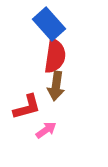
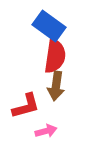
blue rectangle: moved 2 px down; rotated 12 degrees counterclockwise
red L-shape: moved 1 px left, 1 px up
pink arrow: moved 1 px down; rotated 20 degrees clockwise
